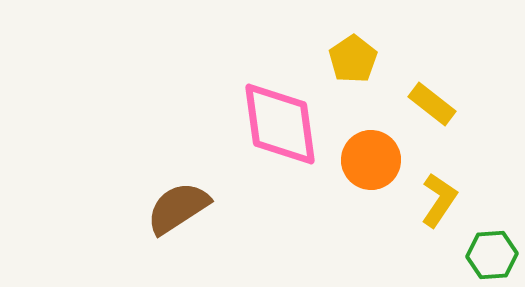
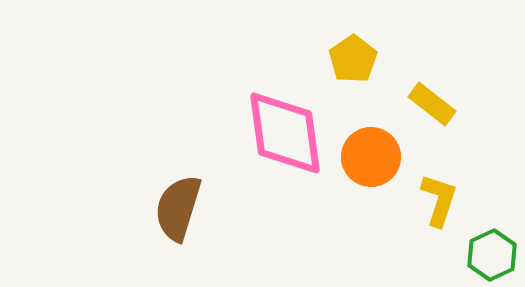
pink diamond: moved 5 px right, 9 px down
orange circle: moved 3 px up
yellow L-shape: rotated 16 degrees counterclockwise
brown semicircle: rotated 40 degrees counterclockwise
green hexagon: rotated 21 degrees counterclockwise
